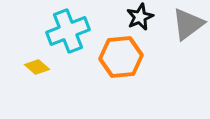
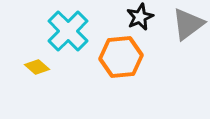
cyan cross: rotated 24 degrees counterclockwise
